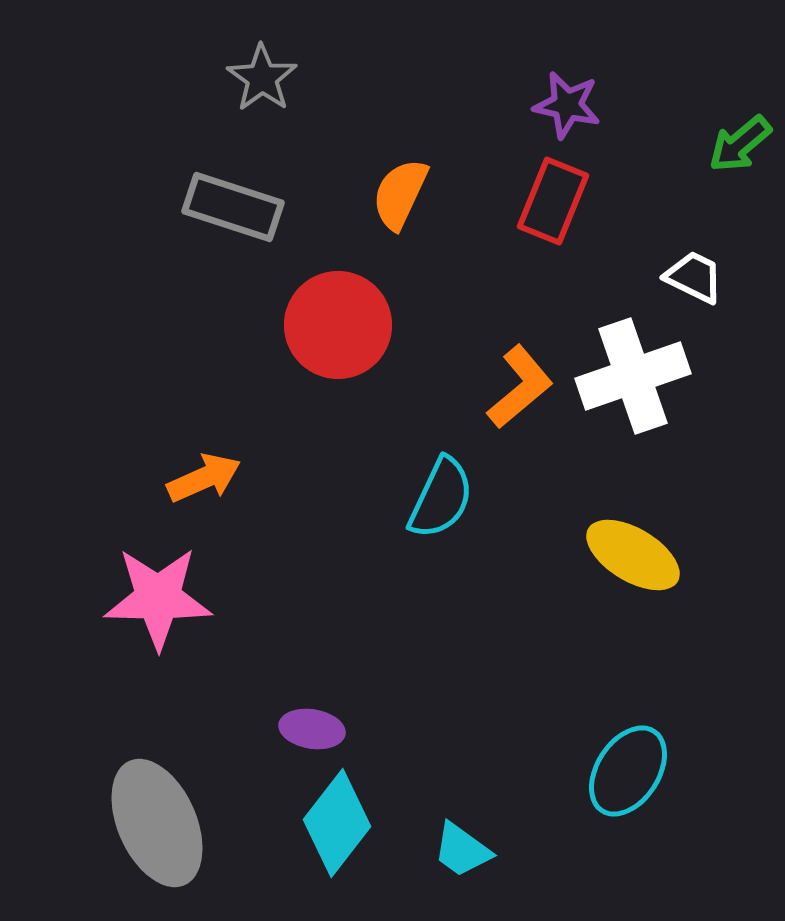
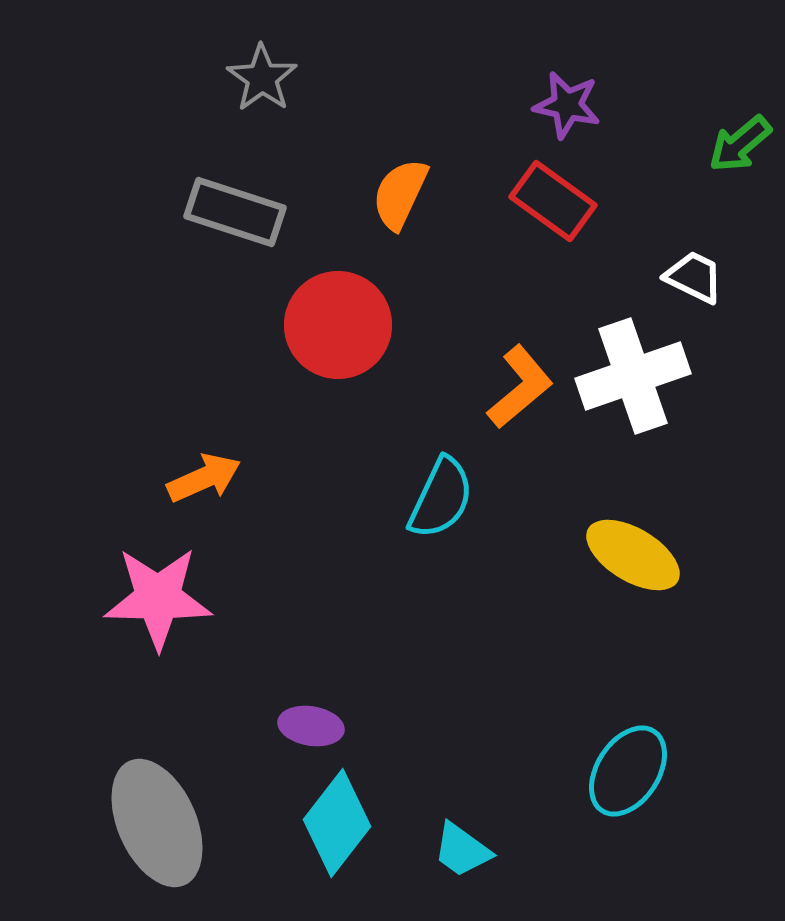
red rectangle: rotated 76 degrees counterclockwise
gray rectangle: moved 2 px right, 5 px down
purple ellipse: moved 1 px left, 3 px up
